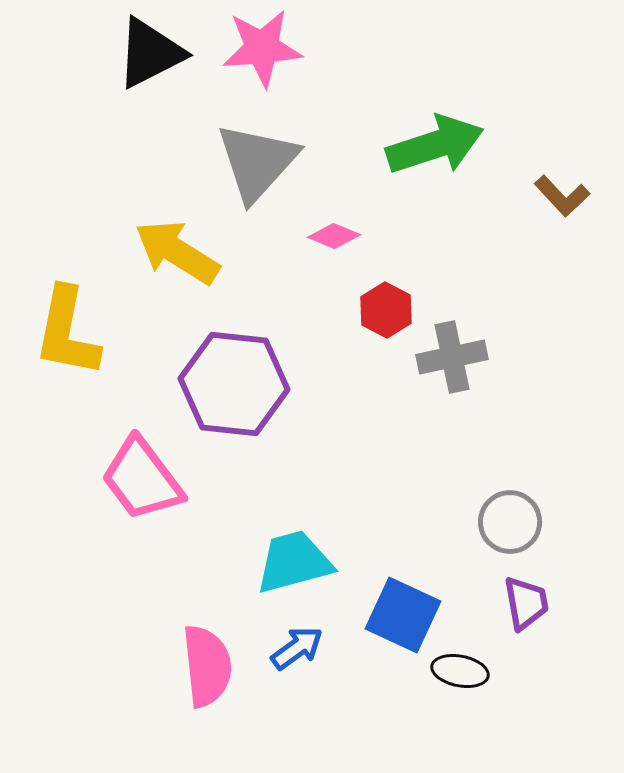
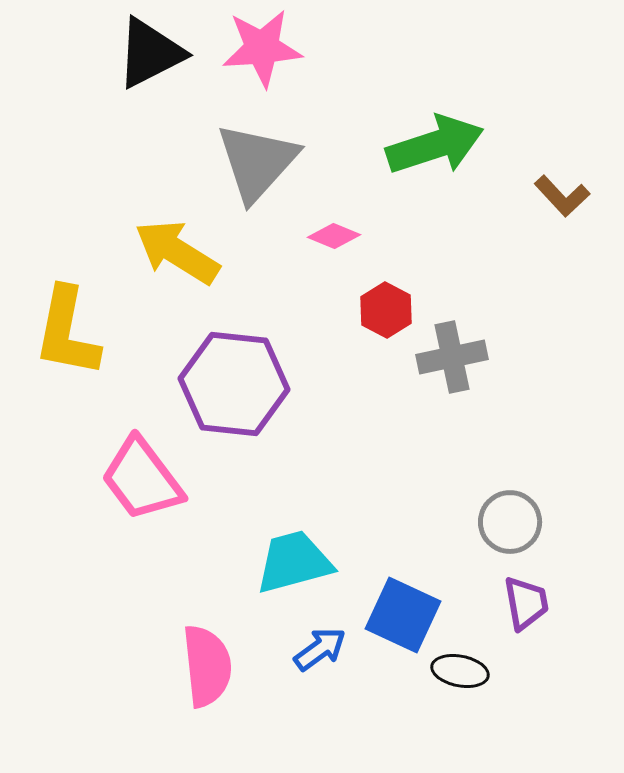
blue arrow: moved 23 px right, 1 px down
